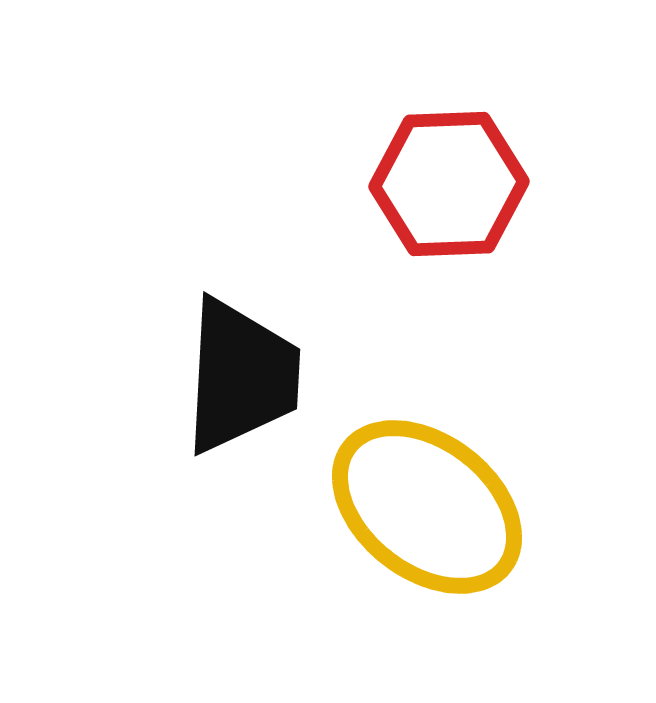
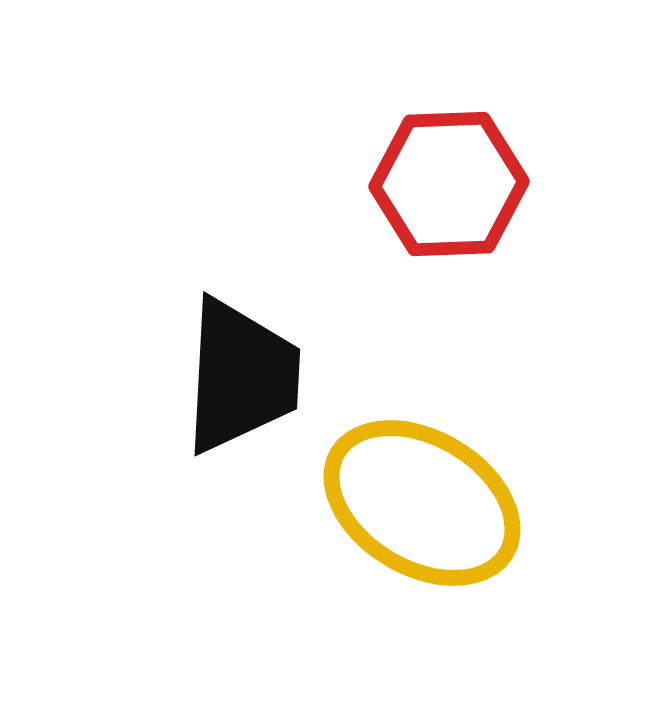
yellow ellipse: moved 5 px left, 4 px up; rotated 7 degrees counterclockwise
